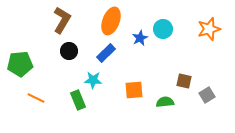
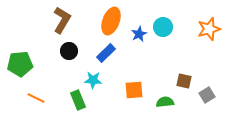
cyan circle: moved 2 px up
blue star: moved 1 px left, 4 px up
